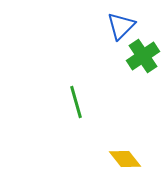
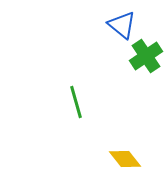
blue triangle: moved 1 px right, 1 px up; rotated 36 degrees counterclockwise
green cross: moved 3 px right
